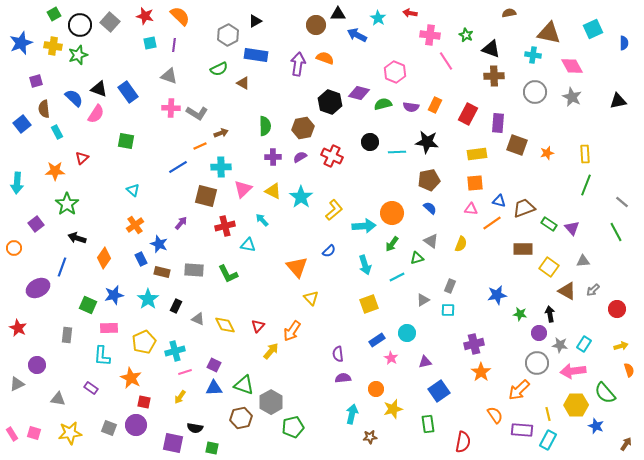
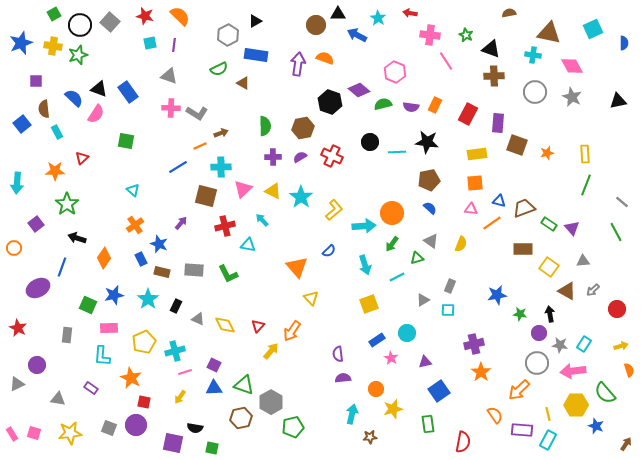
purple square at (36, 81): rotated 16 degrees clockwise
purple diamond at (359, 93): moved 3 px up; rotated 25 degrees clockwise
